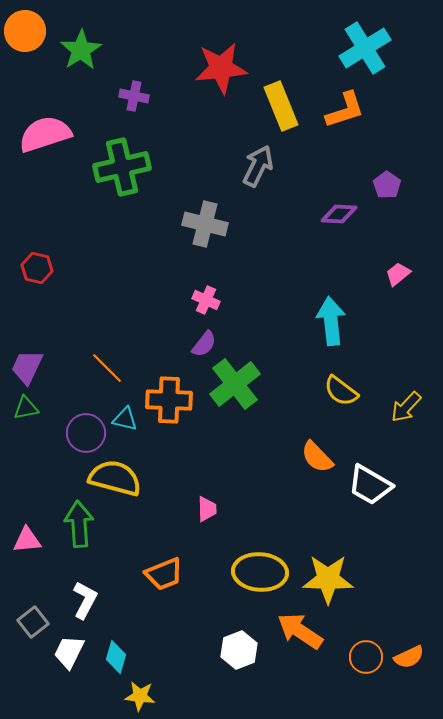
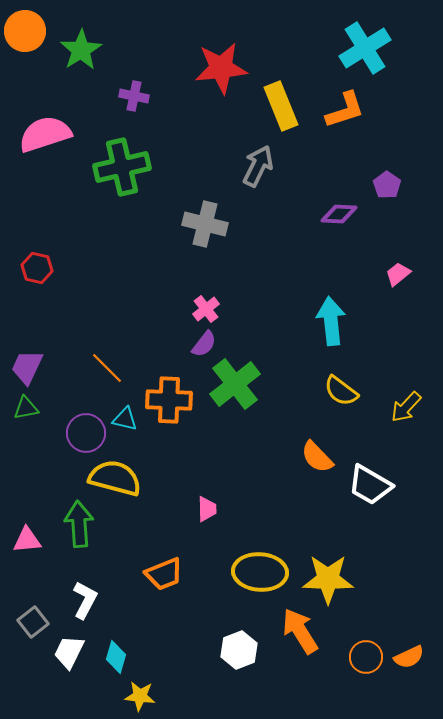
pink cross at (206, 300): moved 9 px down; rotated 28 degrees clockwise
orange arrow at (300, 631): rotated 24 degrees clockwise
